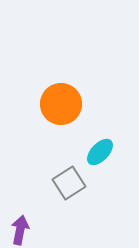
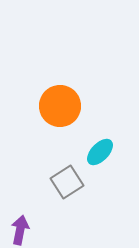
orange circle: moved 1 px left, 2 px down
gray square: moved 2 px left, 1 px up
